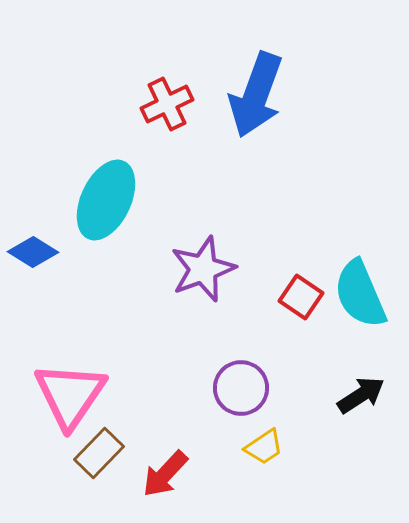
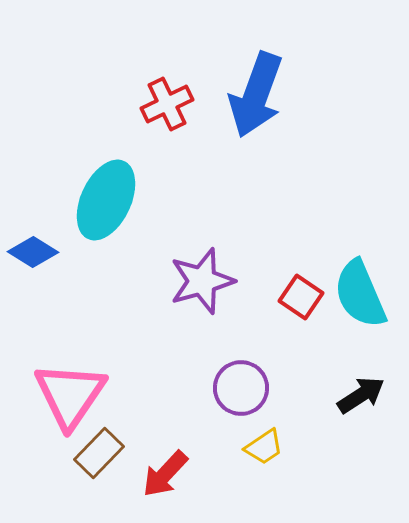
purple star: moved 1 px left, 12 px down; rotated 4 degrees clockwise
